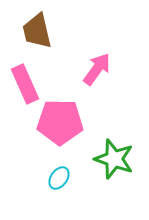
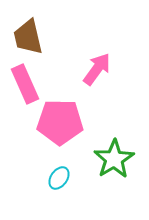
brown trapezoid: moved 9 px left, 6 px down
green star: rotated 21 degrees clockwise
